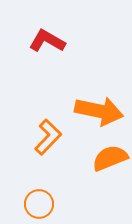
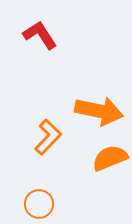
red L-shape: moved 7 px left, 6 px up; rotated 27 degrees clockwise
